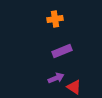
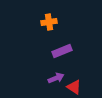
orange cross: moved 6 px left, 3 px down
